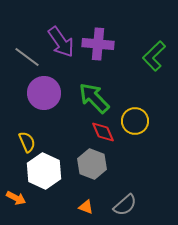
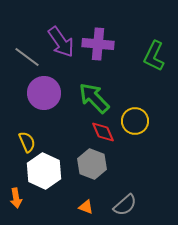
green L-shape: rotated 20 degrees counterclockwise
orange arrow: rotated 54 degrees clockwise
